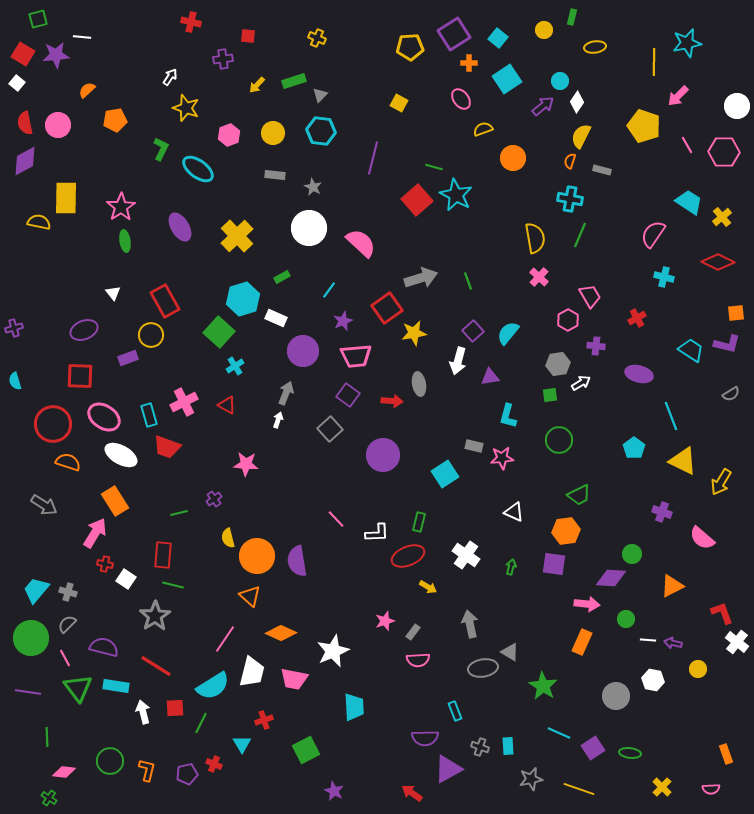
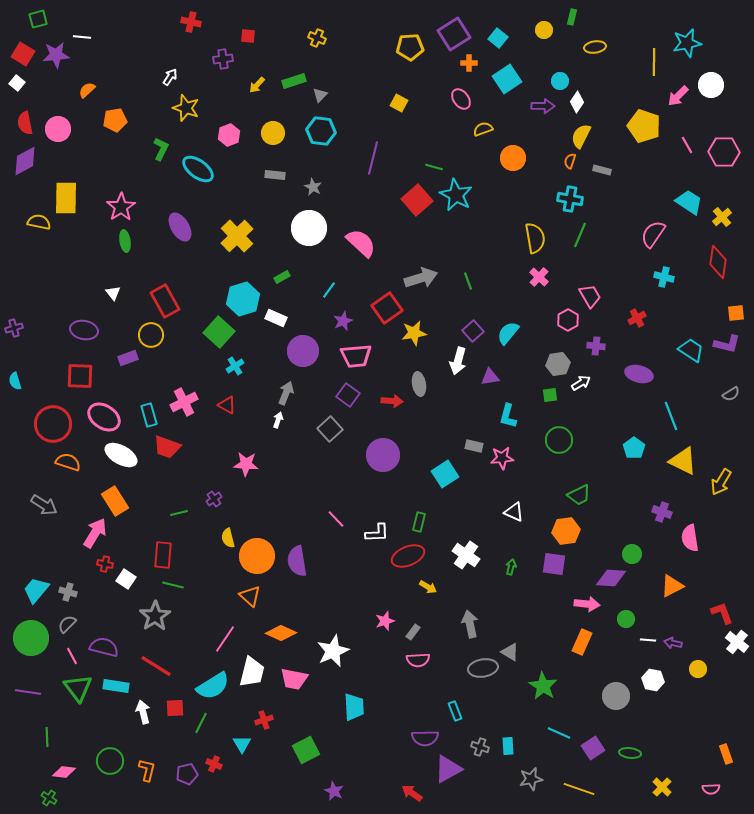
purple arrow at (543, 106): rotated 40 degrees clockwise
white circle at (737, 106): moved 26 px left, 21 px up
pink circle at (58, 125): moved 4 px down
red diamond at (718, 262): rotated 72 degrees clockwise
purple ellipse at (84, 330): rotated 32 degrees clockwise
pink semicircle at (702, 538): moved 12 px left; rotated 40 degrees clockwise
pink line at (65, 658): moved 7 px right, 2 px up
